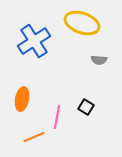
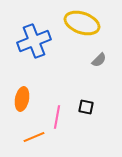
blue cross: rotated 12 degrees clockwise
gray semicircle: rotated 49 degrees counterclockwise
black square: rotated 21 degrees counterclockwise
